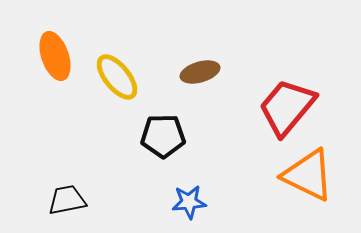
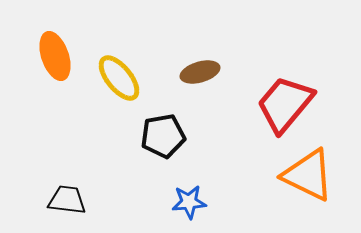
yellow ellipse: moved 2 px right, 1 px down
red trapezoid: moved 2 px left, 3 px up
black pentagon: rotated 9 degrees counterclockwise
black trapezoid: rotated 18 degrees clockwise
